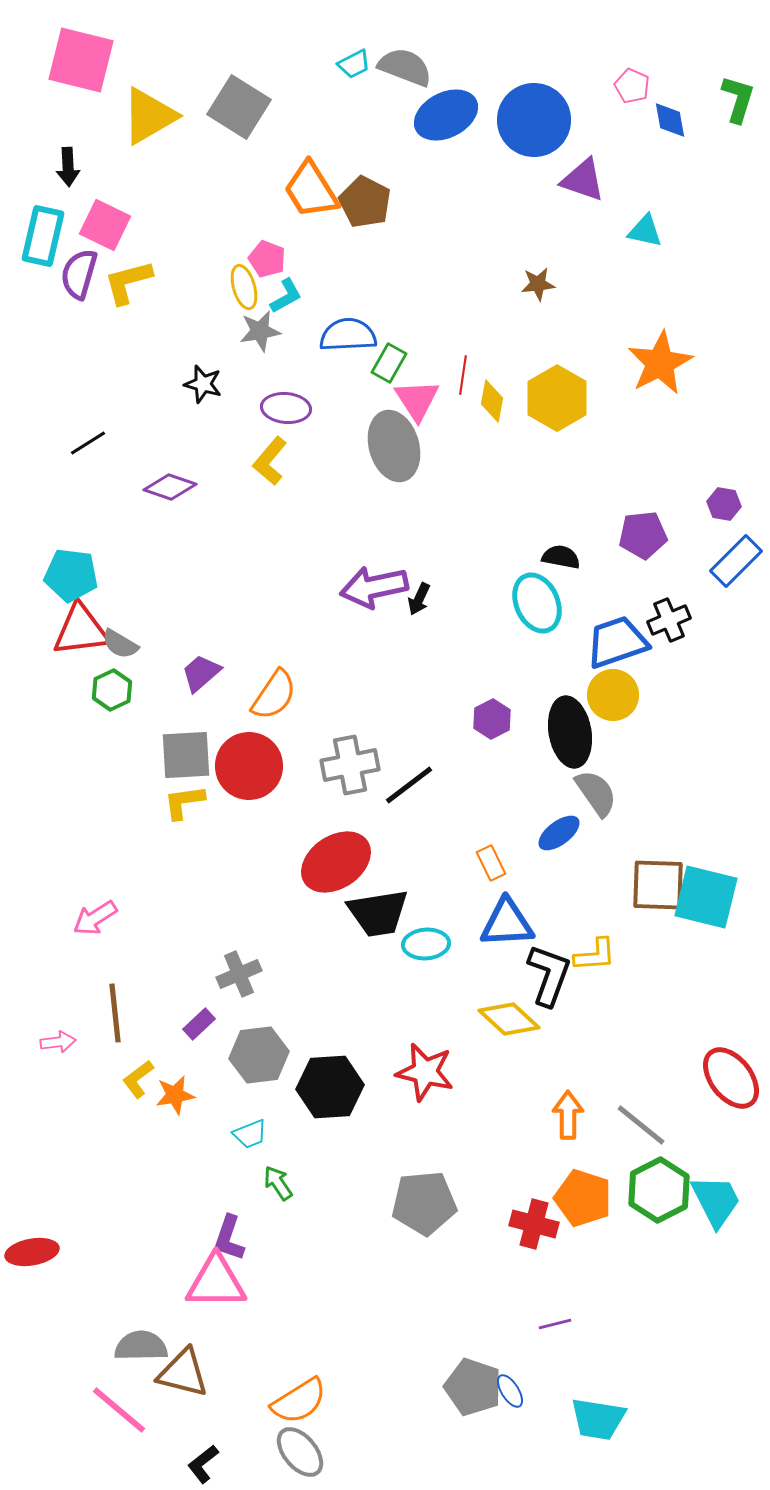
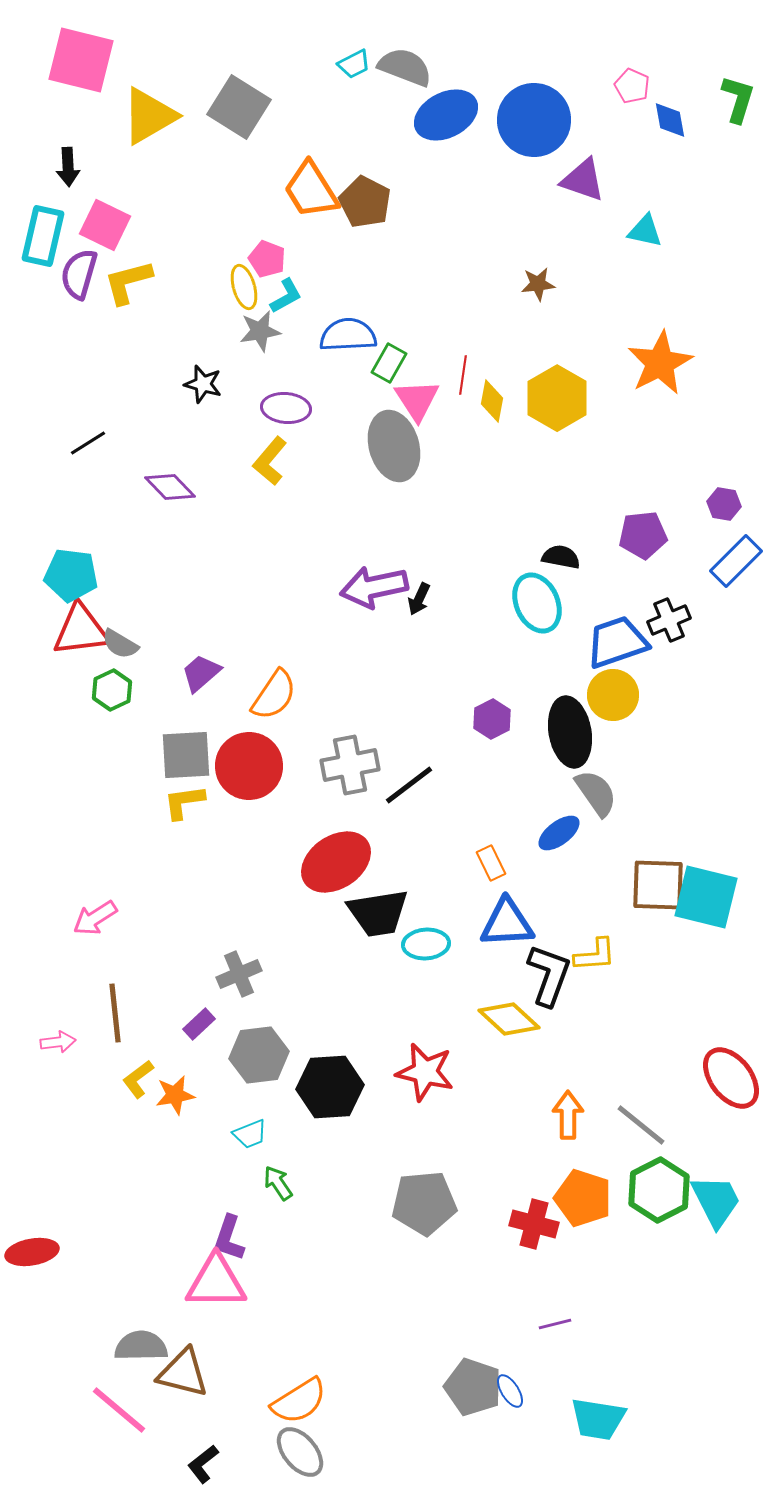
purple diamond at (170, 487): rotated 27 degrees clockwise
